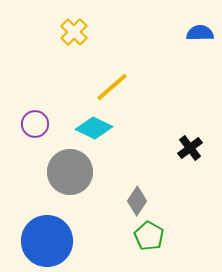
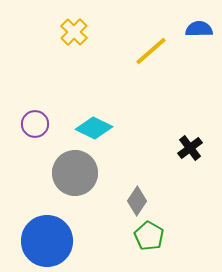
blue semicircle: moved 1 px left, 4 px up
yellow line: moved 39 px right, 36 px up
gray circle: moved 5 px right, 1 px down
